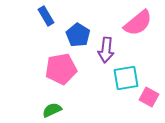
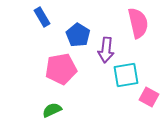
blue rectangle: moved 4 px left, 1 px down
pink semicircle: rotated 64 degrees counterclockwise
cyan square: moved 3 px up
